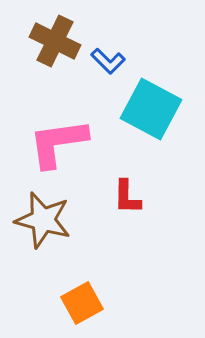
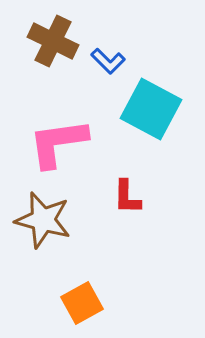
brown cross: moved 2 px left
